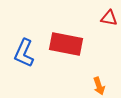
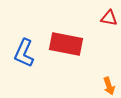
orange arrow: moved 10 px right
